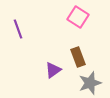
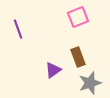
pink square: rotated 35 degrees clockwise
